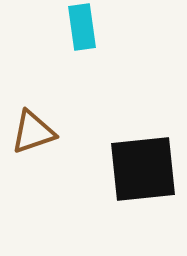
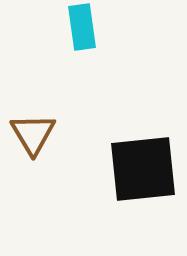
brown triangle: moved 2 px down; rotated 42 degrees counterclockwise
